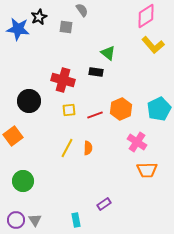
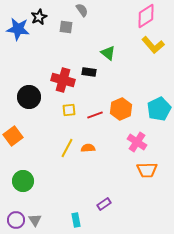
black rectangle: moved 7 px left
black circle: moved 4 px up
orange semicircle: rotated 96 degrees counterclockwise
